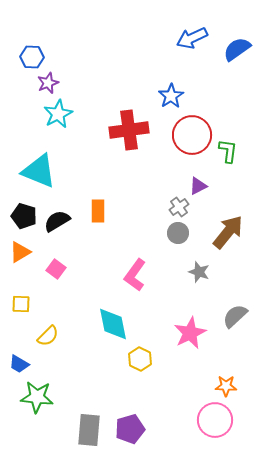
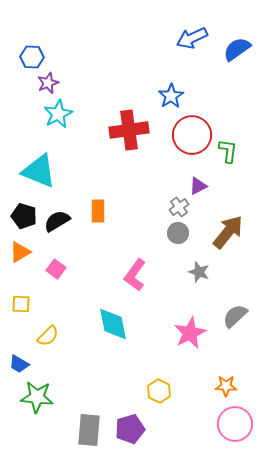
yellow hexagon: moved 19 px right, 32 px down
pink circle: moved 20 px right, 4 px down
